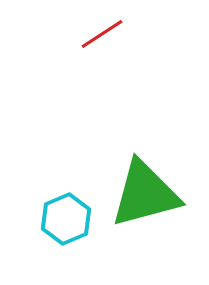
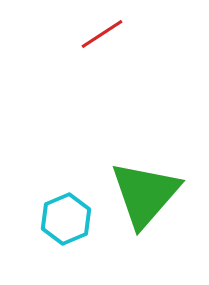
green triangle: rotated 34 degrees counterclockwise
